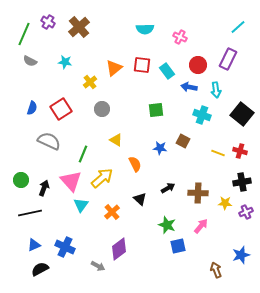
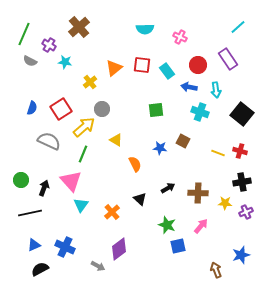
purple cross at (48, 22): moved 1 px right, 23 px down
purple rectangle at (228, 59): rotated 60 degrees counterclockwise
cyan cross at (202, 115): moved 2 px left, 3 px up
yellow arrow at (102, 178): moved 18 px left, 51 px up
